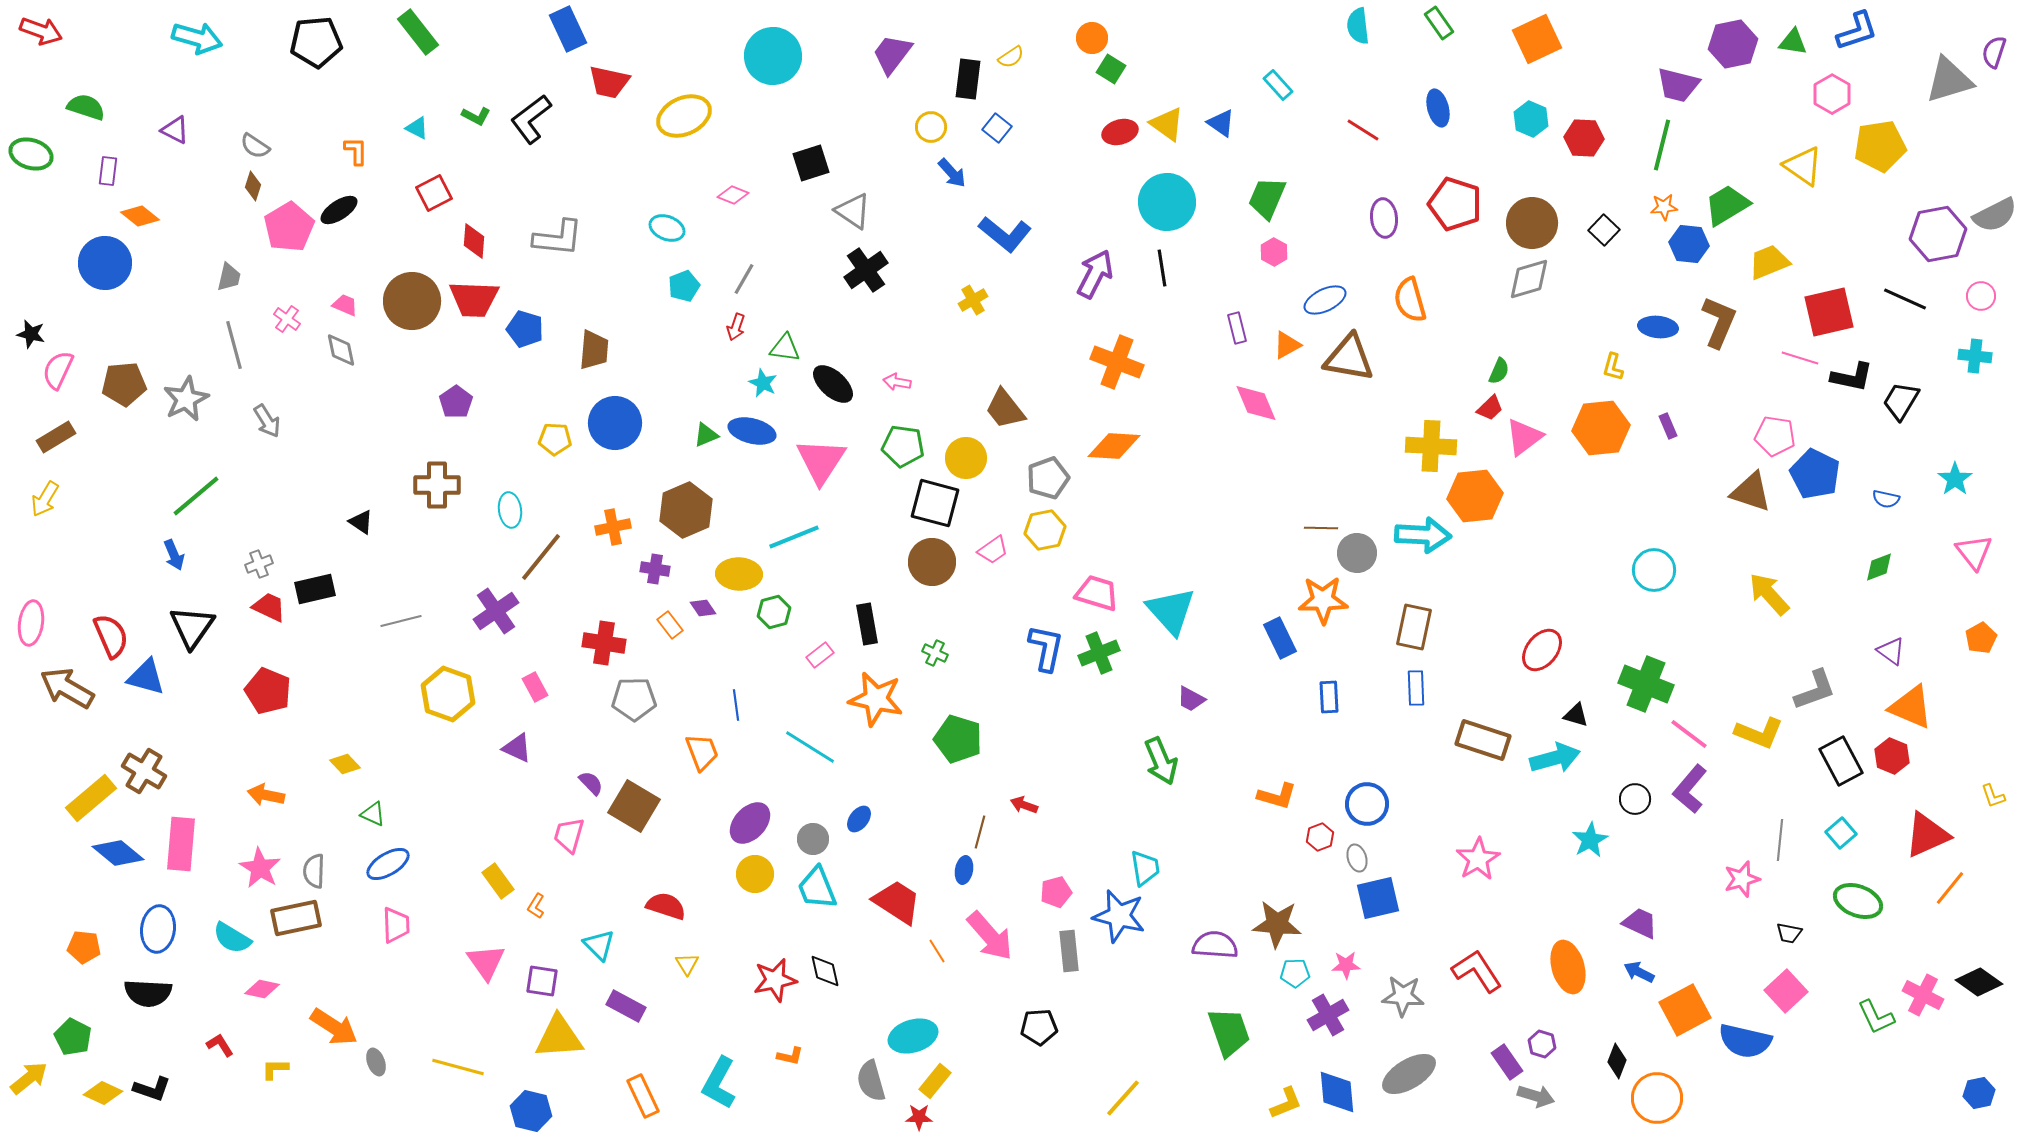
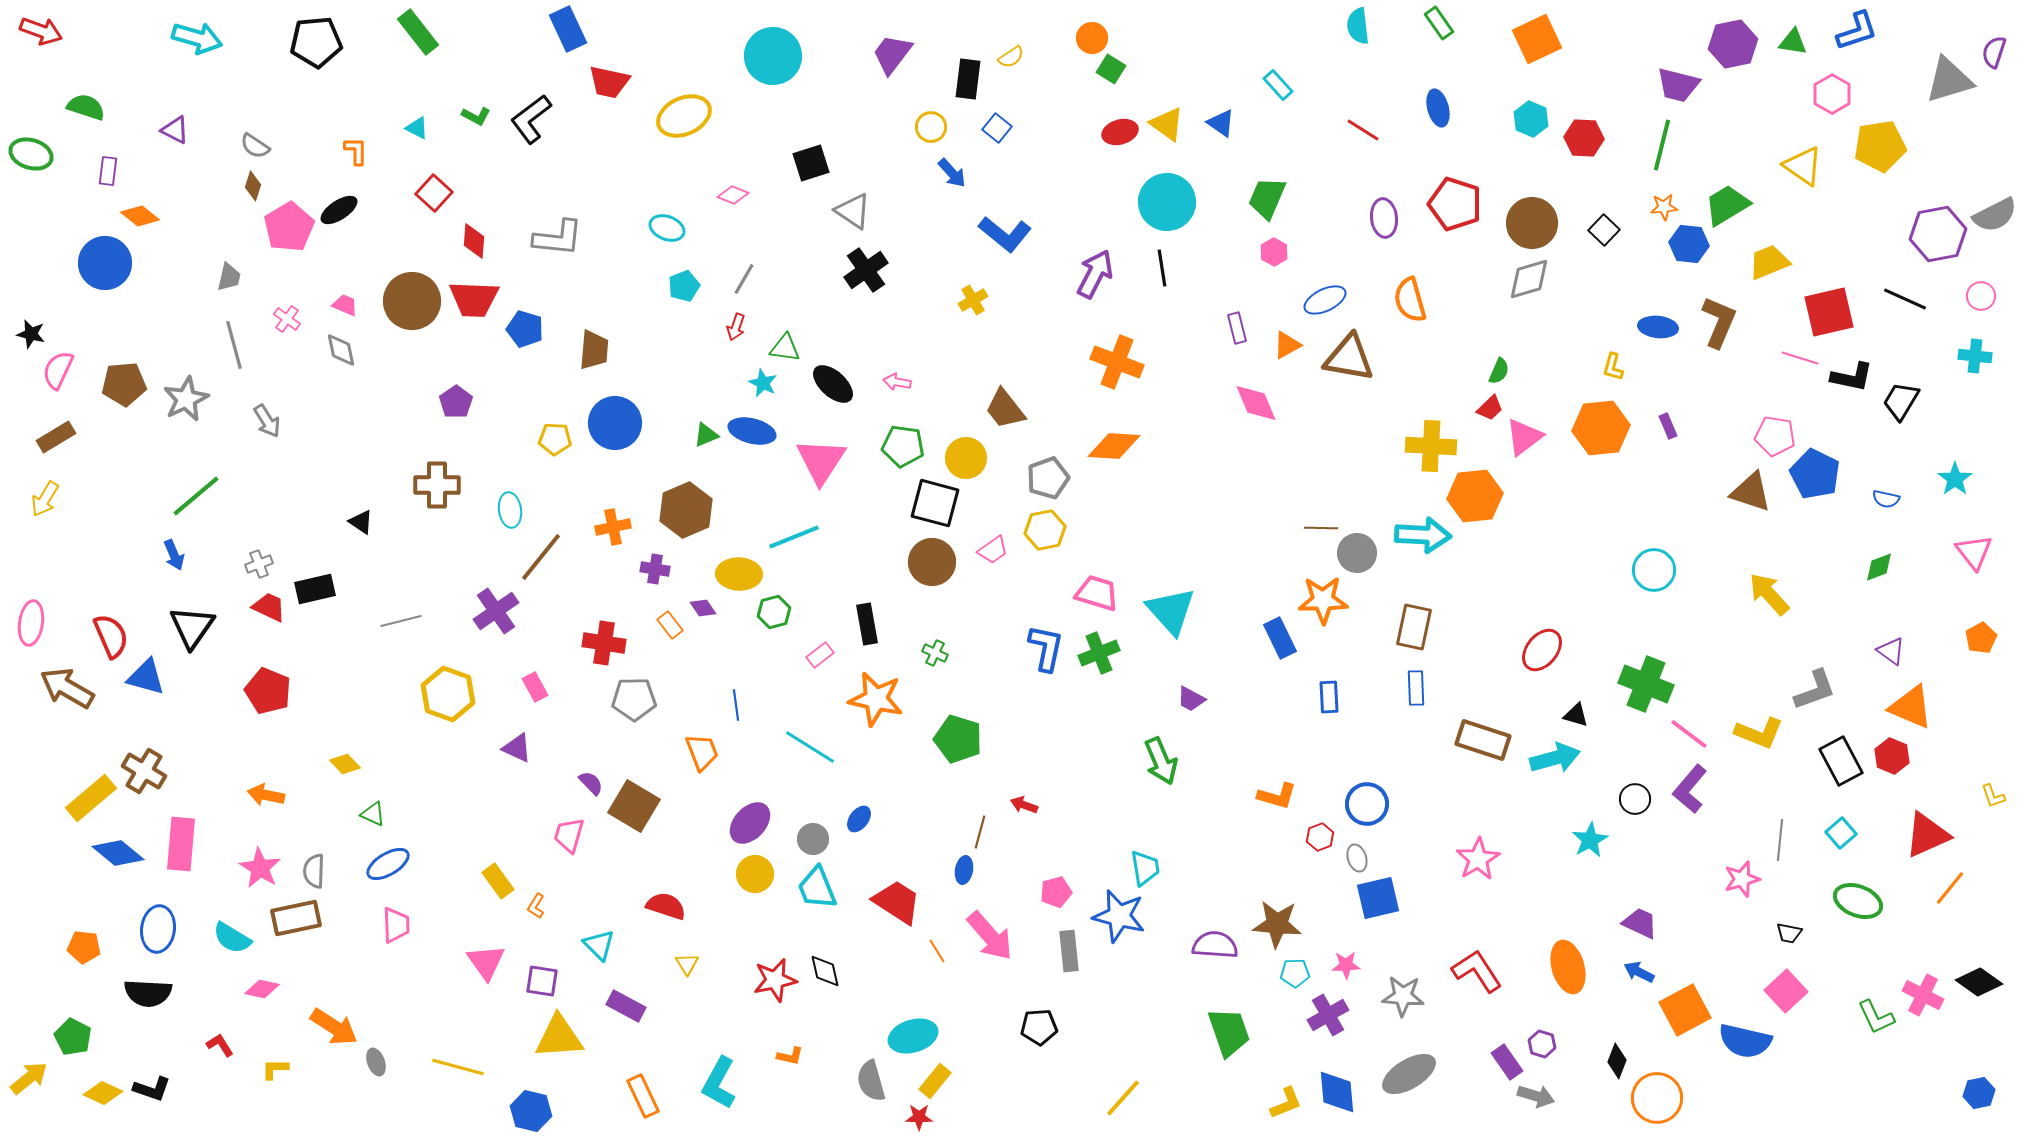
red square at (434, 193): rotated 21 degrees counterclockwise
